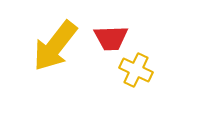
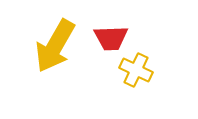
yellow arrow: rotated 8 degrees counterclockwise
